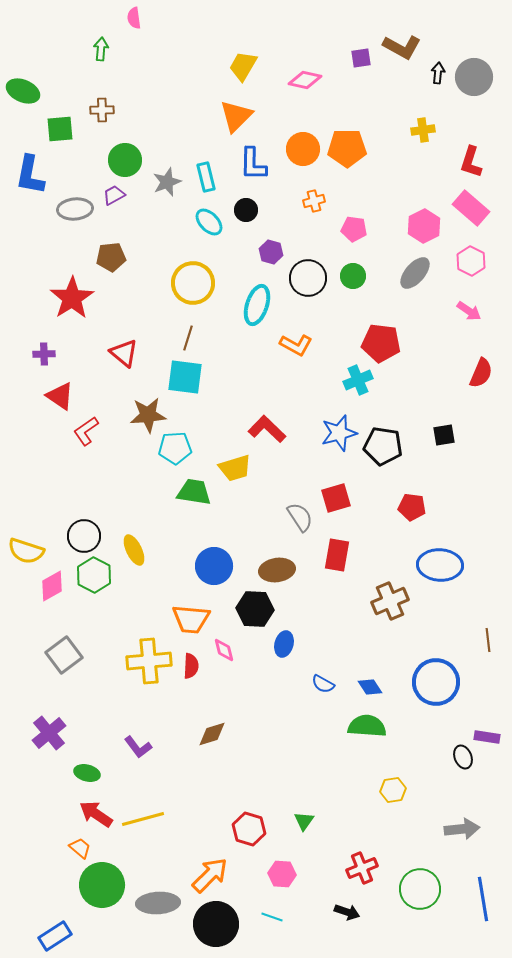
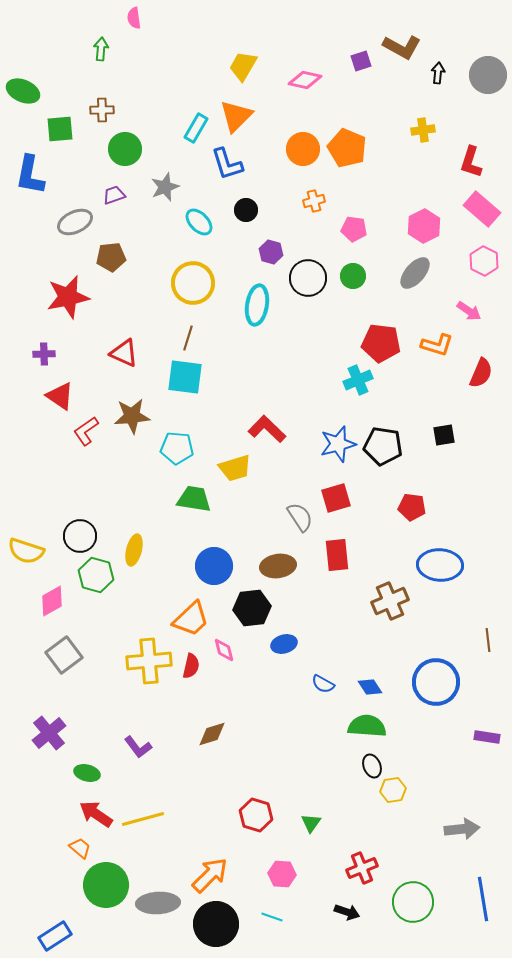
purple square at (361, 58): moved 3 px down; rotated 10 degrees counterclockwise
gray circle at (474, 77): moved 14 px right, 2 px up
orange pentagon at (347, 148): rotated 24 degrees clockwise
green circle at (125, 160): moved 11 px up
blue L-shape at (253, 164): moved 26 px left; rotated 18 degrees counterclockwise
cyan rectangle at (206, 177): moved 10 px left, 49 px up; rotated 44 degrees clockwise
gray star at (167, 182): moved 2 px left, 5 px down
purple trapezoid at (114, 195): rotated 10 degrees clockwise
pink rectangle at (471, 208): moved 11 px right, 1 px down
gray ellipse at (75, 209): moved 13 px down; rotated 20 degrees counterclockwise
cyan ellipse at (209, 222): moved 10 px left
pink hexagon at (471, 261): moved 13 px right
red star at (72, 298): moved 4 px left, 1 px up; rotated 21 degrees clockwise
cyan ellipse at (257, 305): rotated 9 degrees counterclockwise
orange L-shape at (296, 345): moved 141 px right; rotated 12 degrees counterclockwise
red triangle at (124, 353): rotated 16 degrees counterclockwise
brown star at (148, 415): moved 16 px left, 1 px down
blue star at (339, 433): moved 1 px left, 11 px down
cyan pentagon at (175, 448): moved 2 px right; rotated 8 degrees clockwise
green trapezoid at (194, 492): moved 7 px down
black circle at (84, 536): moved 4 px left
yellow ellipse at (134, 550): rotated 40 degrees clockwise
red rectangle at (337, 555): rotated 16 degrees counterclockwise
brown ellipse at (277, 570): moved 1 px right, 4 px up
green hexagon at (94, 575): moved 2 px right; rotated 12 degrees counterclockwise
pink diamond at (52, 586): moved 15 px down
black hexagon at (255, 609): moved 3 px left, 1 px up; rotated 9 degrees counterclockwise
orange trapezoid at (191, 619): rotated 48 degrees counterclockwise
blue ellipse at (284, 644): rotated 60 degrees clockwise
red semicircle at (191, 666): rotated 10 degrees clockwise
black ellipse at (463, 757): moved 91 px left, 9 px down
green triangle at (304, 821): moved 7 px right, 2 px down
red hexagon at (249, 829): moved 7 px right, 14 px up
green circle at (102, 885): moved 4 px right
green circle at (420, 889): moved 7 px left, 13 px down
